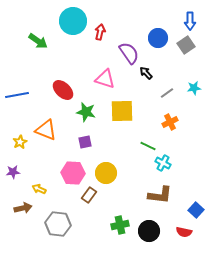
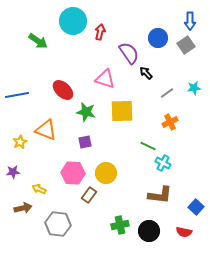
blue square: moved 3 px up
